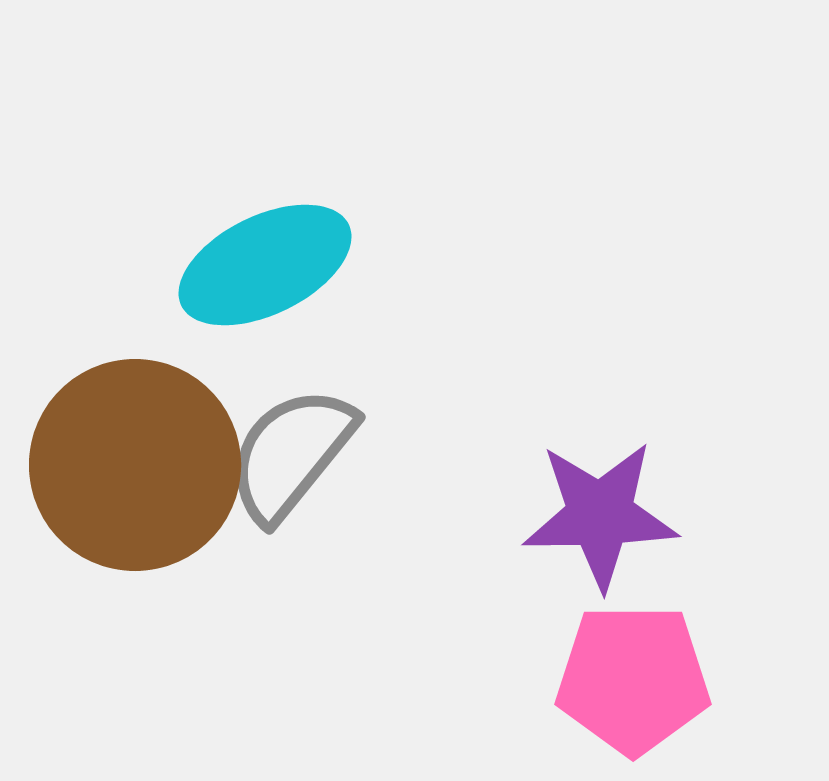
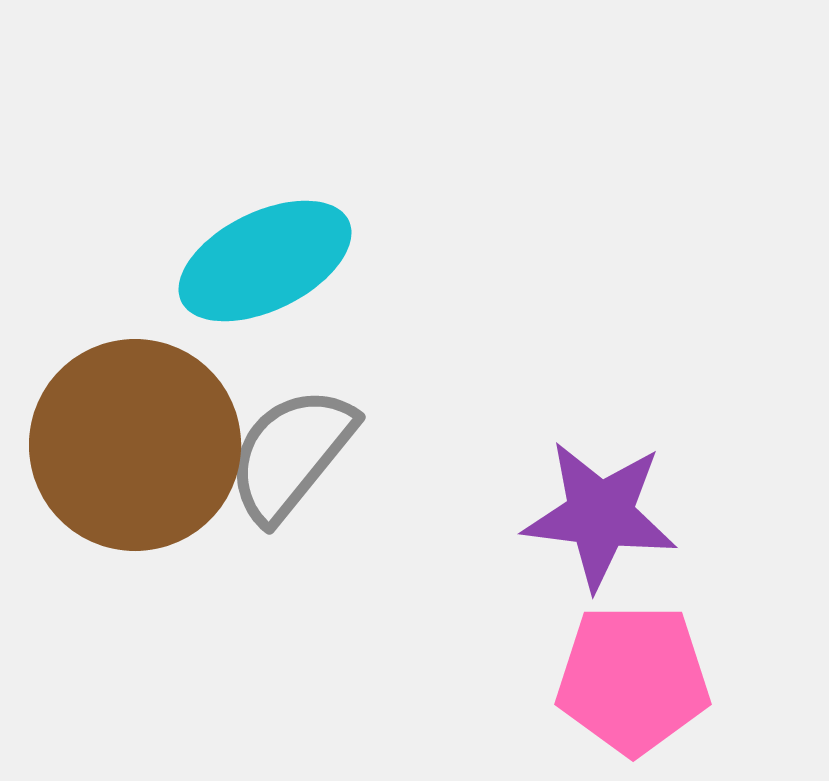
cyan ellipse: moved 4 px up
brown circle: moved 20 px up
purple star: rotated 8 degrees clockwise
